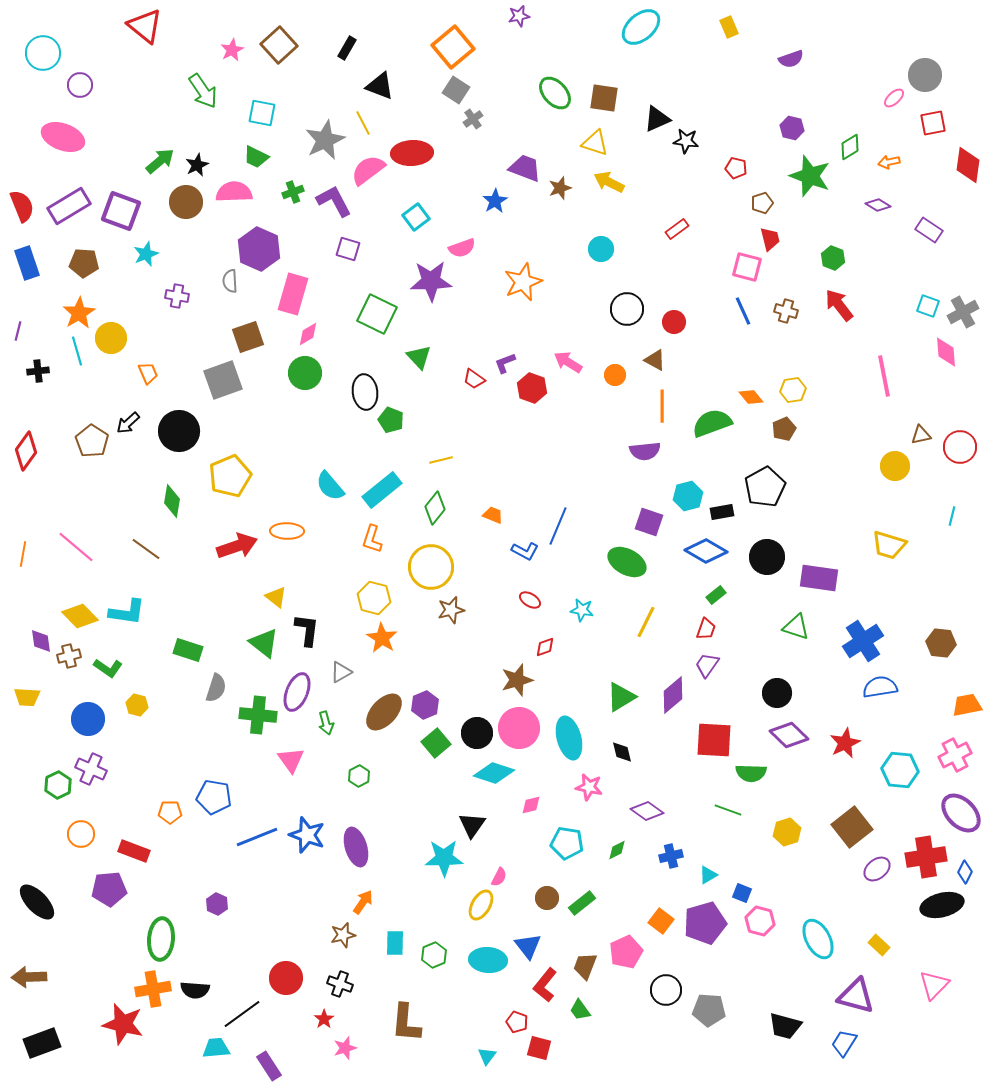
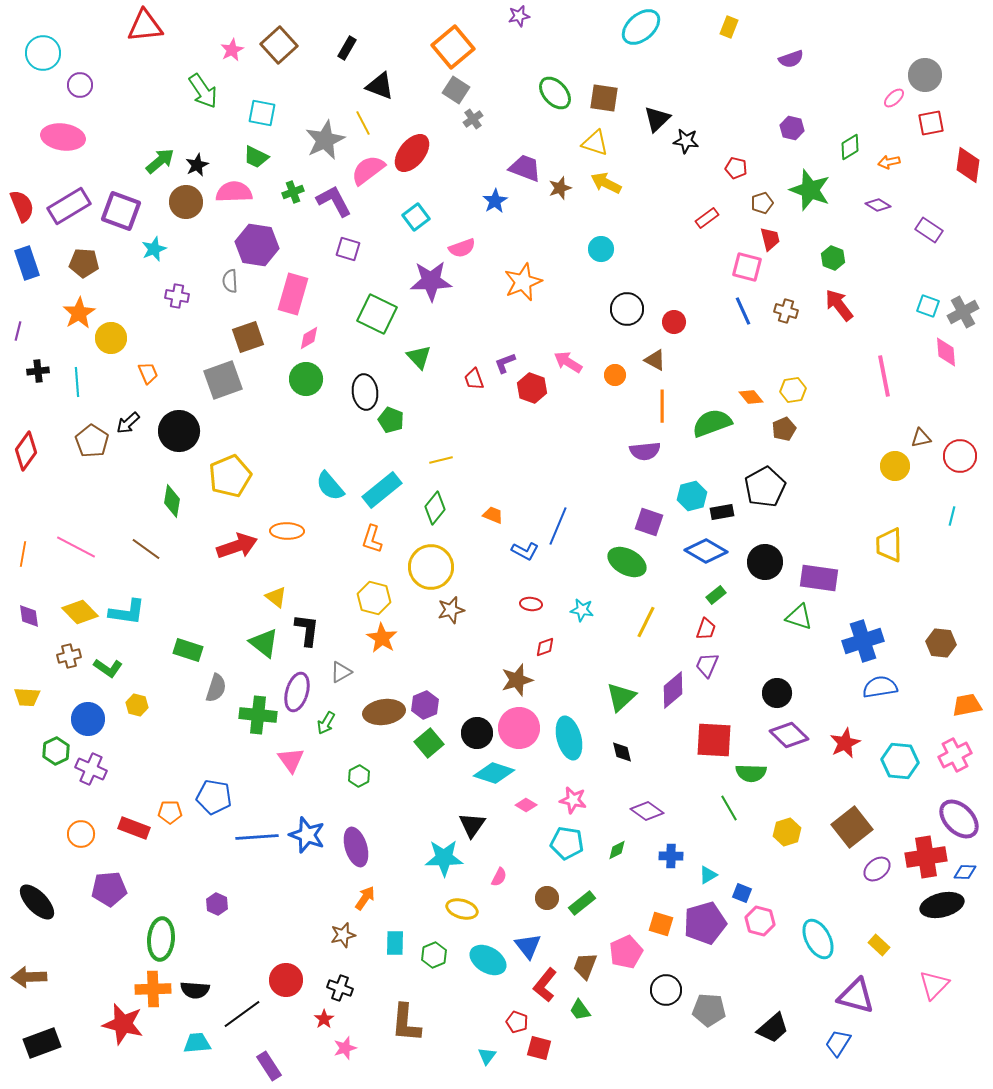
red triangle at (145, 26): rotated 45 degrees counterclockwise
yellow rectangle at (729, 27): rotated 45 degrees clockwise
black triangle at (657, 119): rotated 20 degrees counterclockwise
red square at (933, 123): moved 2 px left
pink ellipse at (63, 137): rotated 12 degrees counterclockwise
red ellipse at (412, 153): rotated 48 degrees counterclockwise
green star at (810, 176): moved 14 px down
yellow arrow at (609, 182): moved 3 px left, 1 px down
red rectangle at (677, 229): moved 30 px right, 11 px up
purple hexagon at (259, 249): moved 2 px left, 4 px up; rotated 15 degrees counterclockwise
cyan star at (146, 254): moved 8 px right, 5 px up
pink diamond at (308, 334): moved 1 px right, 4 px down
cyan line at (77, 351): moved 31 px down; rotated 12 degrees clockwise
green circle at (305, 373): moved 1 px right, 6 px down
red trapezoid at (474, 379): rotated 35 degrees clockwise
brown triangle at (921, 435): moved 3 px down
red circle at (960, 447): moved 9 px down
cyan hexagon at (688, 496): moved 4 px right
yellow trapezoid at (889, 545): rotated 72 degrees clockwise
pink line at (76, 547): rotated 12 degrees counterclockwise
black circle at (767, 557): moved 2 px left, 5 px down
red ellipse at (530, 600): moved 1 px right, 4 px down; rotated 25 degrees counterclockwise
yellow diamond at (80, 616): moved 4 px up
green triangle at (796, 627): moved 3 px right, 10 px up
purple diamond at (41, 641): moved 12 px left, 25 px up
blue cross at (863, 641): rotated 15 degrees clockwise
purple trapezoid at (707, 665): rotated 12 degrees counterclockwise
purple ellipse at (297, 692): rotated 6 degrees counterclockwise
purple diamond at (673, 695): moved 5 px up
green triangle at (621, 697): rotated 12 degrees counterclockwise
brown ellipse at (384, 712): rotated 39 degrees clockwise
green arrow at (326, 723): rotated 45 degrees clockwise
green square at (436, 743): moved 7 px left
cyan hexagon at (900, 770): moved 9 px up
green hexagon at (58, 785): moved 2 px left, 34 px up
pink star at (589, 787): moved 16 px left, 13 px down
pink diamond at (531, 805): moved 5 px left; rotated 45 degrees clockwise
green line at (728, 810): moved 1 px right, 2 px up; rotated 40 degrees clockwise
purple ellipse at (961, 813): moved 2 px left, 6 px down
blue line at (257, 837): rotated 18 degrees clockwise
red rectangle at (134, 851): moved 23 px up
blue cross at (671, 856): rotated 15 degrees clockwise
blue diamond at (965, 872): rotated 65 degrees clockwise
orange arrow at (363, 902): moved 2 px right, 4 px up
yellow ellipse at (481, 905): moved 19 px left, 4 px down; rotated 76 degrees clockwise
orange square at (661, 921): moved 3 px down; rotated 20 degrees counterclockwise
cyan ellipse at (488, 960): rotated 27 degrees clockwise
red circle at (286, 978): moved 2 px down
black cross at (340, 984): moved 4 px down
orange cross at (153, 989): rotated 8 degrees clockwise
black trapezoid at (785, 1026): moved 12 px left, 2 px down; rotated 56 degrees counterclockwise
blue trapezoid at (844, 1043): moved 6 px left
cyan trapezoid at (216, 1048): moved 19 px left, 5 px up
